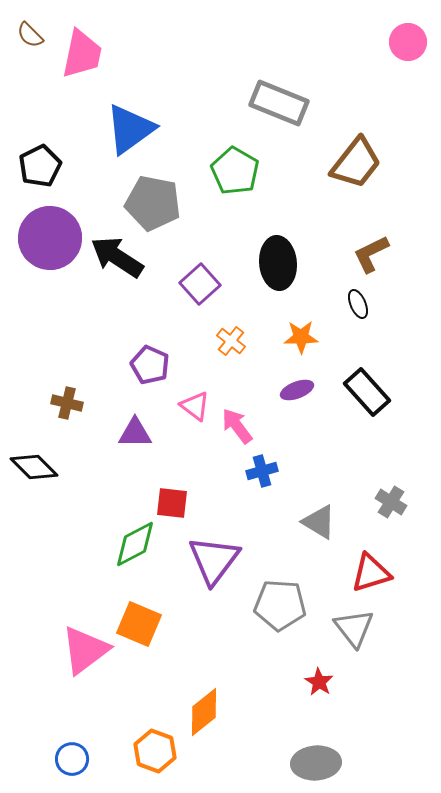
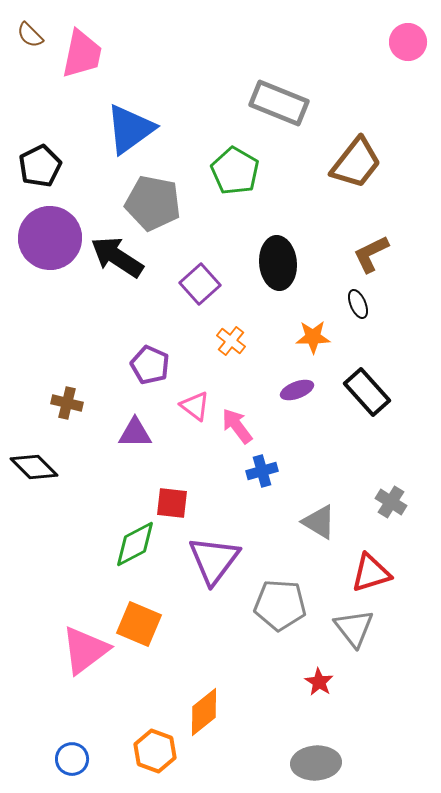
orange star at (301, 337): moved 12 px right
